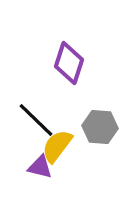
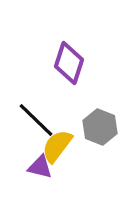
gray hexagon: rotated 16 degrees clockwise
